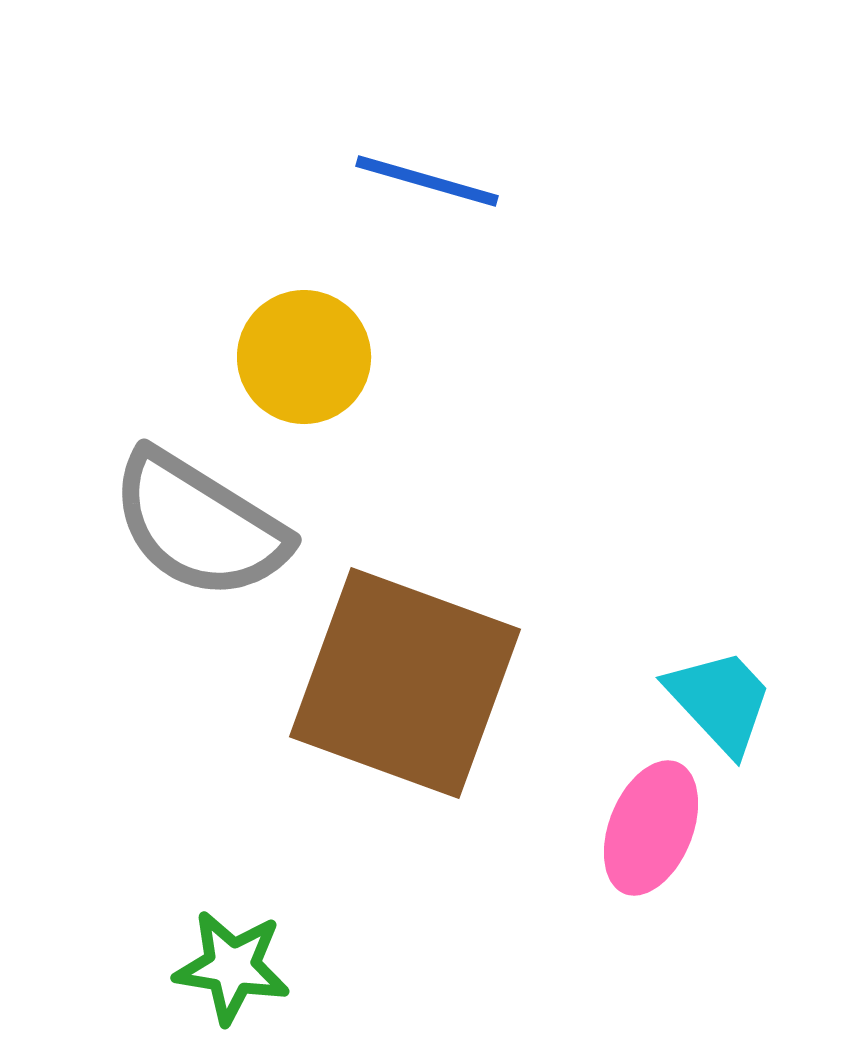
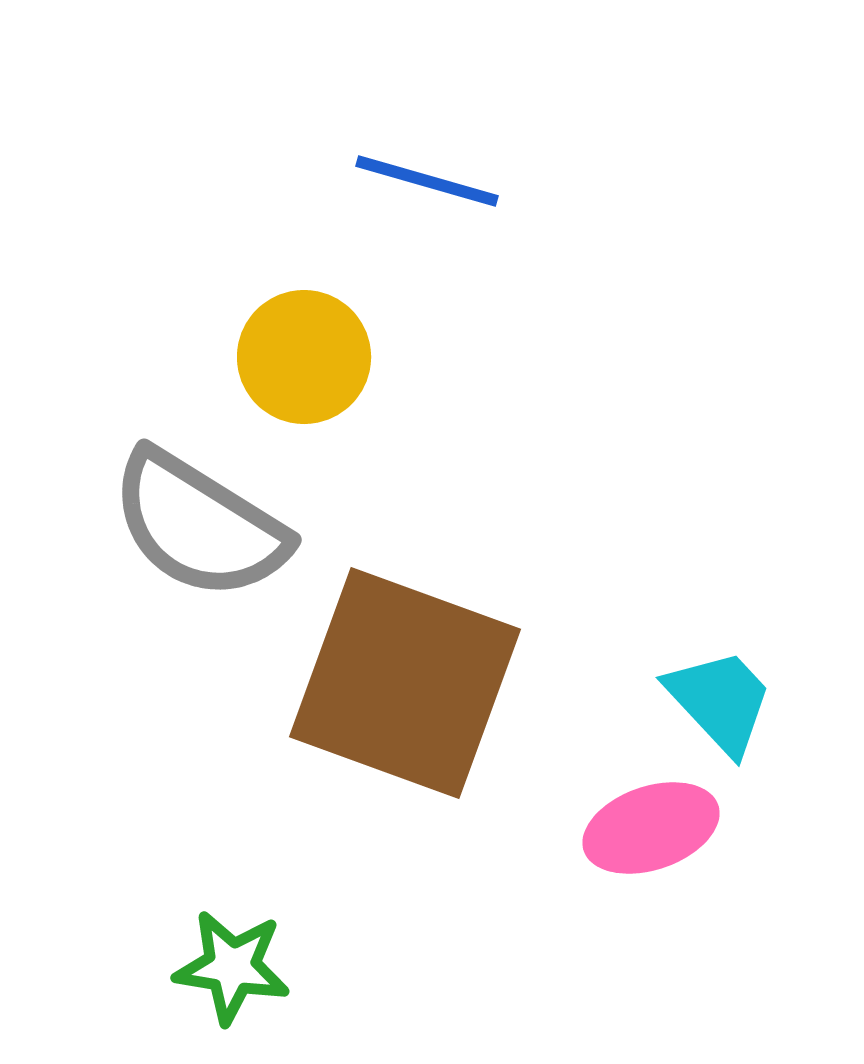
pink ellipse: rotated 49 degrees clockwise
